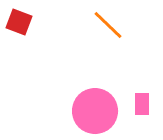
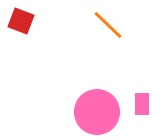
red square: moved 2 px right, 1 px up
pink circle: moved 2 px right, 1 px down
